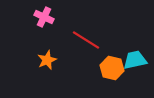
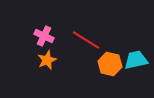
pink cross: moved 19 px down
cyan trapezoid: moved 1 px right
orange hexagon: moved 2 px left, 4 px up
